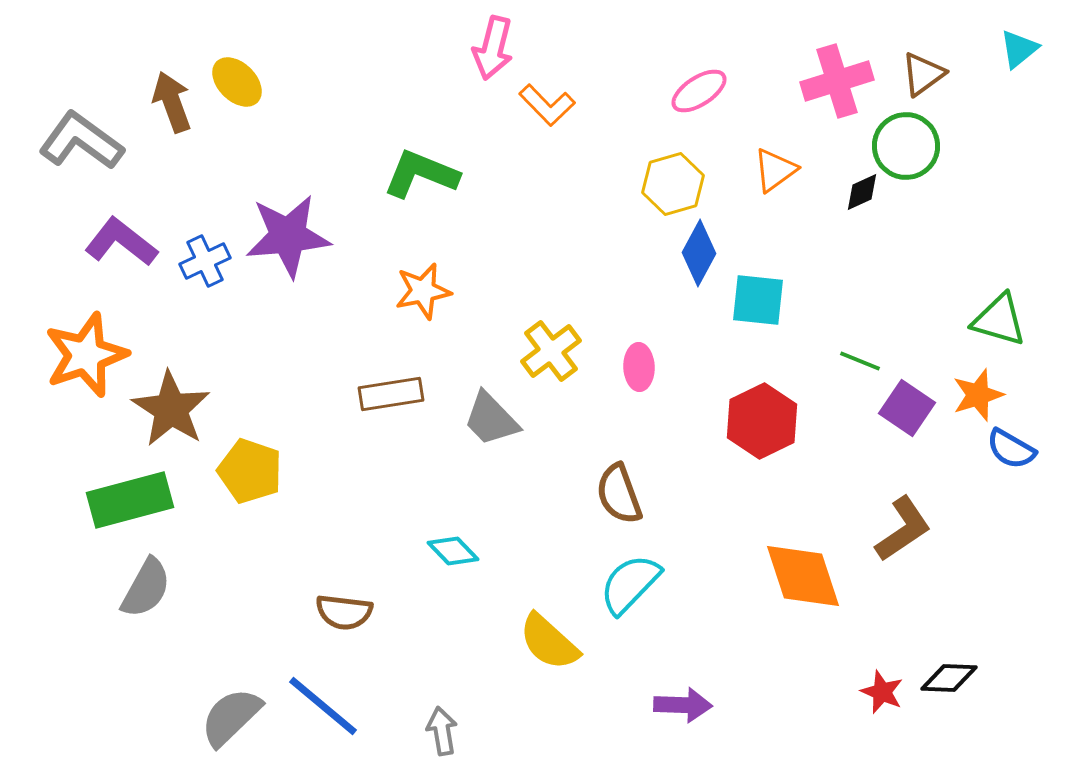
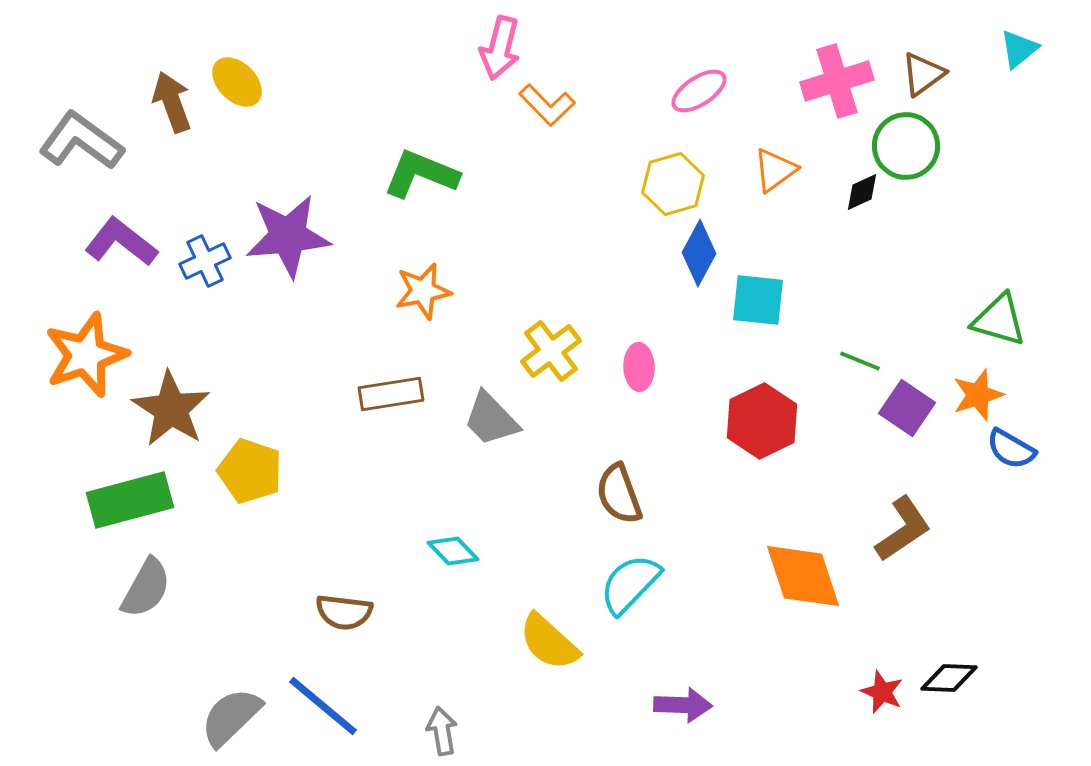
pink arrow at (493, 48): moved 7 px right
